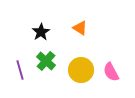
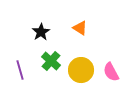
green cross: moved 5 px right
